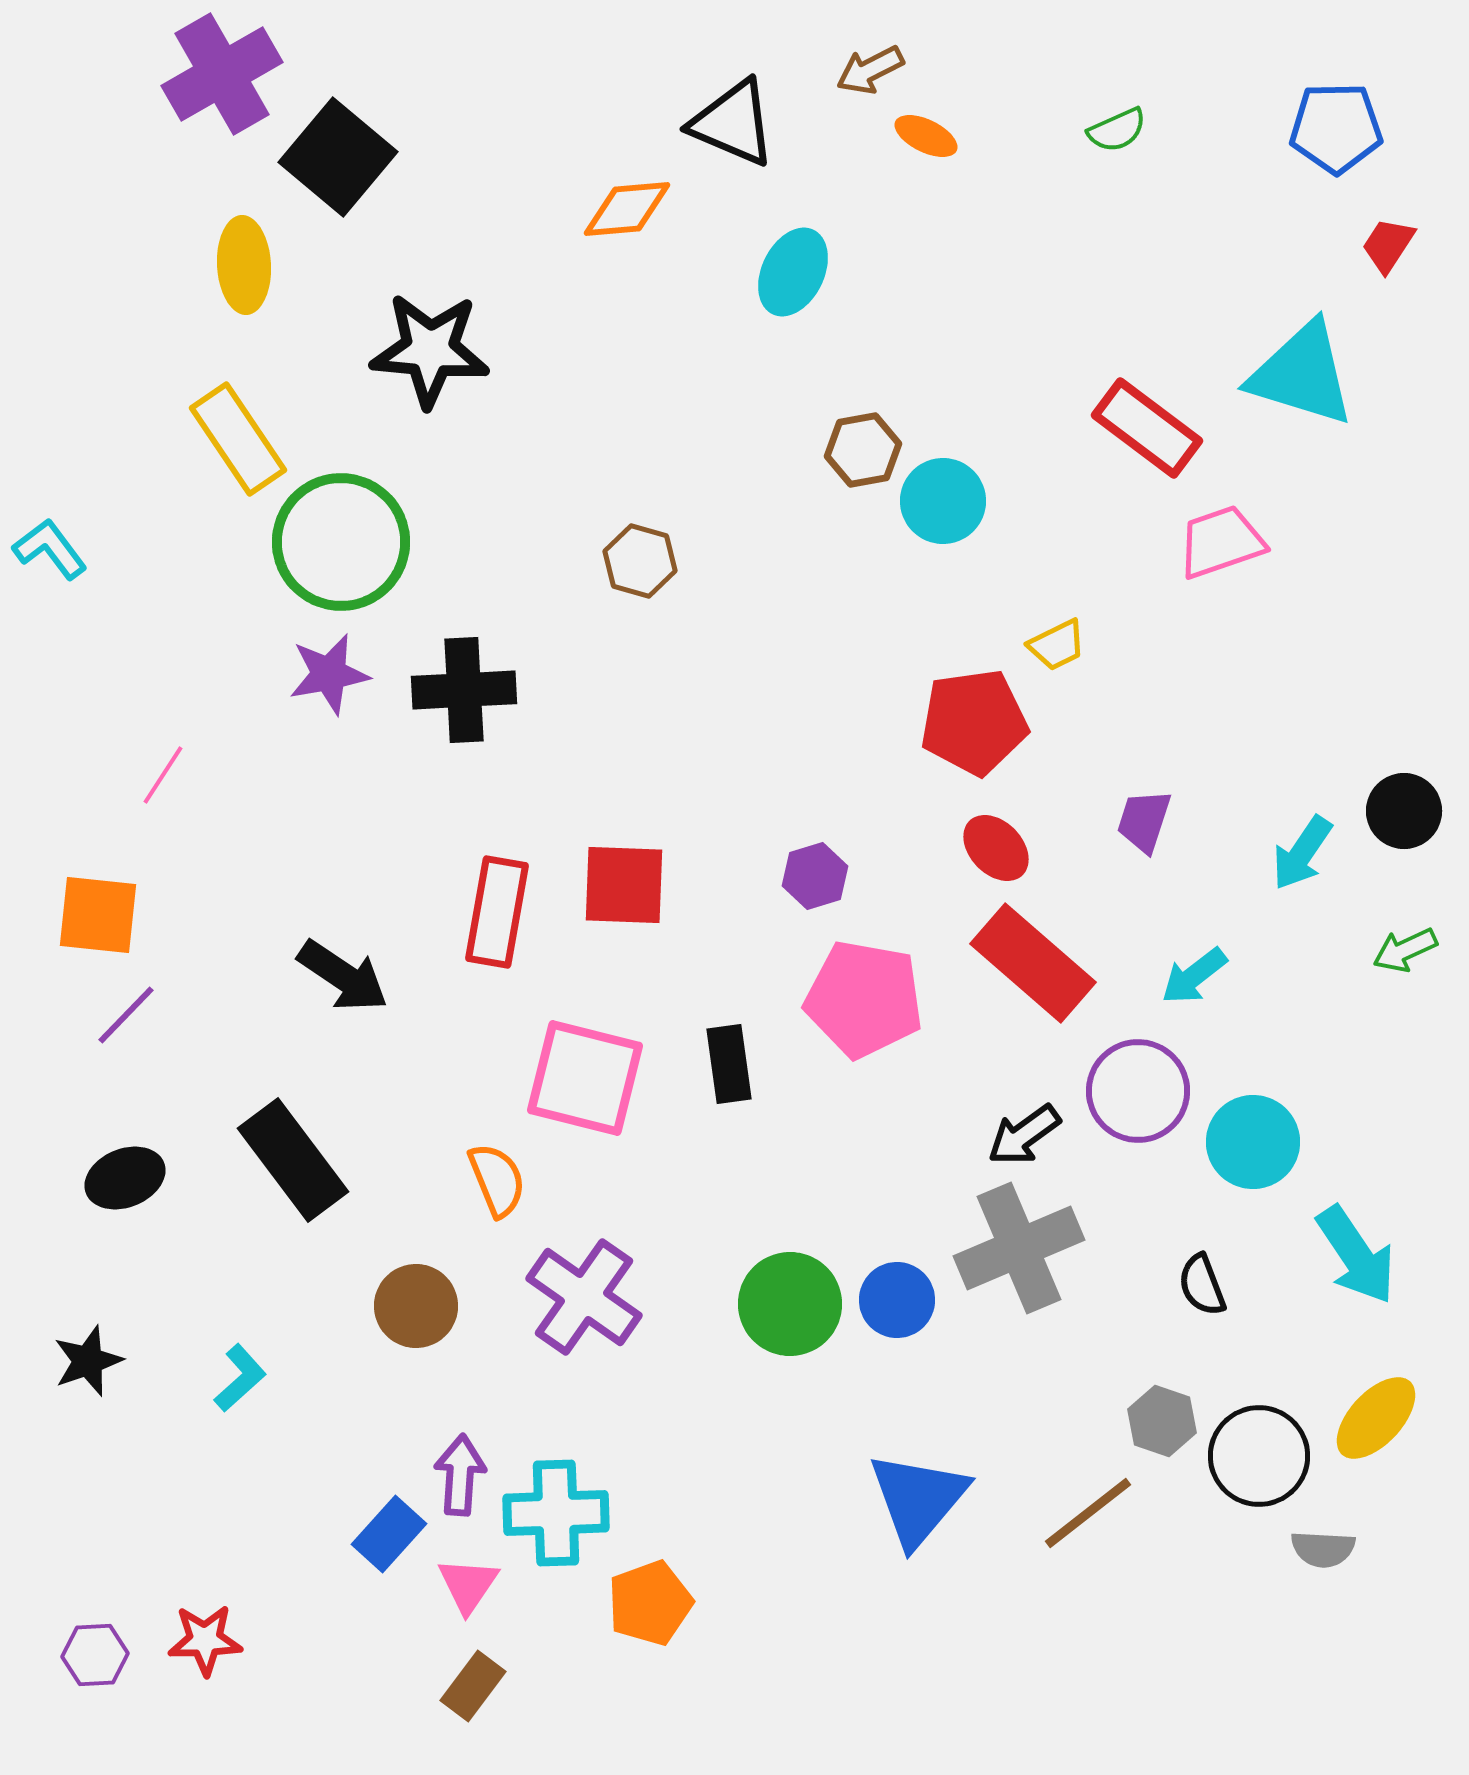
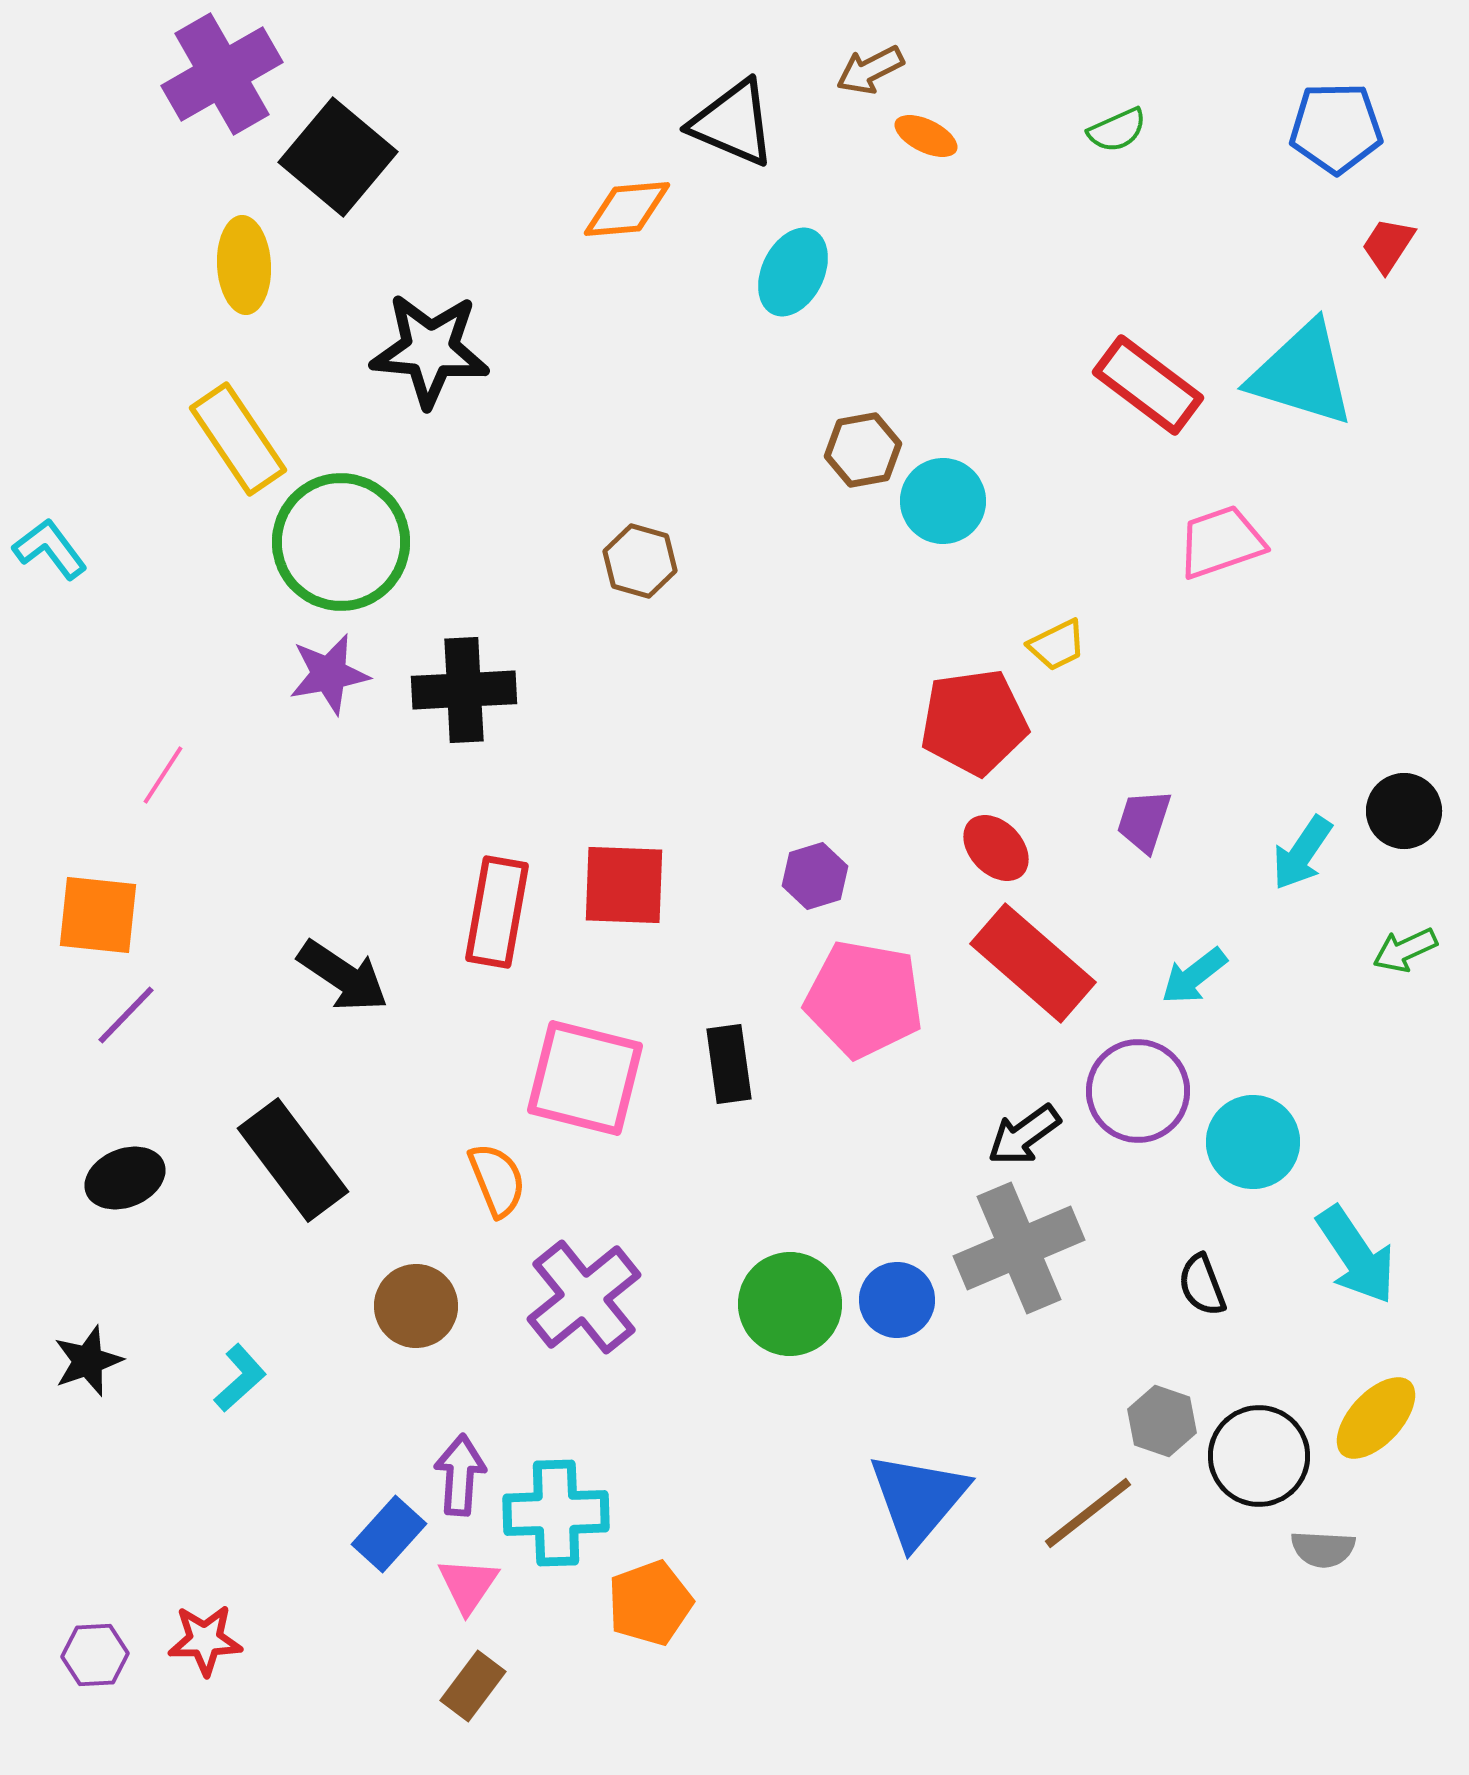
red rectangle at (1147, 428): moved 1 px right, 43 px up
purple cross at (584, 1297): rotated 16 degrees clockwise
